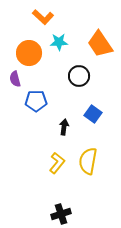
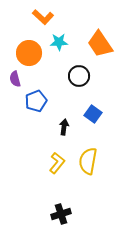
blue pentagon: rotated 20 degrees counterclockwise
